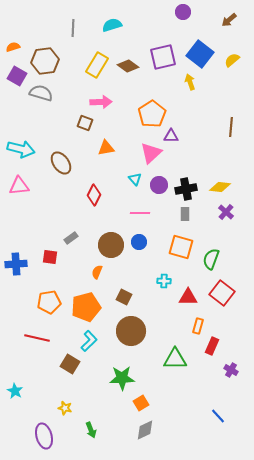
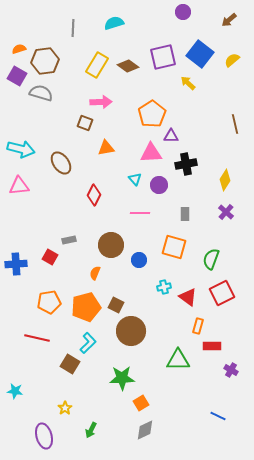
cyan semicircle at (112, 25): moved 2 px right, 2 px up
orange semicircle at (13, 47): moved 6 px right, 2 px down
yellow arrow at (190, 82): moved 2 px left, 1 px down; rotated 28 degrees counterclockwise
brown line at (231, 127): moved 4 px right, 3 px up; rotated 18 degrees counterclockwise
pink triangle at (151, 153): rotated 40 degrees clockwise
yellow diamond at (220, 187): moved 5 px right, 7 px up; rotated 65 degrees counterclockwise
black cross at (186, 189): moved 25 px up
gray rectangle at (71, 238): moved 2 px left, 2 px down; rotated 24 degrees clockwise
blue circle at (139, 242): moved 18 px down
orange square at (181, 247): moved 7 px left
red square at (50, 257): rotated 21 degrees clockwise
orange semicircle at (97, 272): moved 2 px left, 1 px down
cyan cross at (164, 281): moved 6 px down; rotated 16 degrees counterclockwise
red square at (222, 293): rotated 25 degrees clockwise
brown square at (124, 297): moved 8 px left, 8 px down
red triangle at (188, 297): rotated 36 degrees clockwise
cyan L-shape at (89, 341): moved 1 px left, 2 px down
red rectangle at (212, 346): rotated 66 degrees clockwise
green triangle at (175, 359): moved 3 px right, 1 px down
cyan star at (15, 391): rotated 21 degrees counterclockwise
yellow star at (65, 408): rotated 24 degrees clockwise
blue line at (218, 416): rotated 21 degrees counterclockwise
green arrow at (91, 430): rotated 49 degrees clockwise
